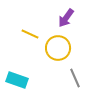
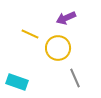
purple arrow: rotated 30 degrees clockwise
cyan rectangle: moved 2 px down
